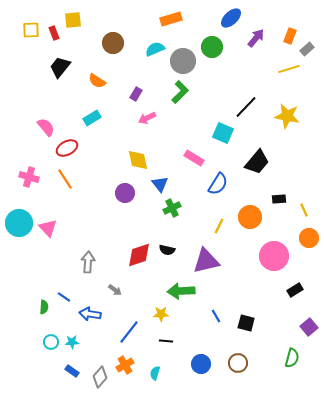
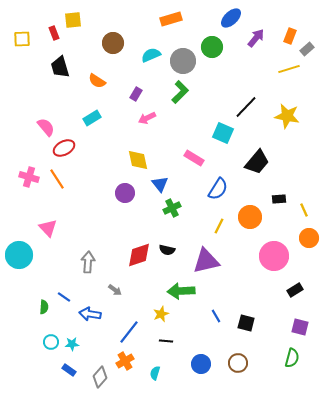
yellow square at (31, 30): moved 9 px left, 9 px down
cyan semicircle at (155, 49): moved 4 px left, 6 px down
black trapezoid at (60, 67): rotated 55 degrees counterclockwise
red ellipse at (67, 148): moved 3 px left
orange line at (65, 179): moved 8 px left
blue semicircle at (218, 184): moved 5 px down
cyan circle at (19, 223): moved 32 px down
yellow star at (161, 314): rotated 21 degrees counterclockwise
purple square at (309, 327): moved 9 px left; rotated 36 degrees counterclockwise
cyan star at (72, 342): moved 2 px down
orange cross at (125, 365): moved 4 px up
blue rectangle at (72, 371): moved 3 px left, 1 px up
